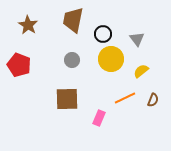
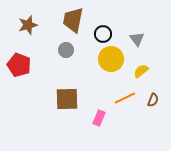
brown star: rotated 24 degrees clockwise
gray circle: moved 6 px left, 10 px up
